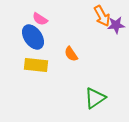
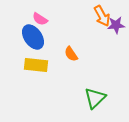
green triangle: rotated 10 degrees counterclockwise
